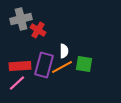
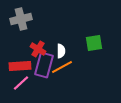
red cross: moved 19 px down
white semicircle: moved 3 px left
green square: moved 10 px right, 21 px up; rotated 18 degrees counterclockwise
pink line: moved 4 px right
